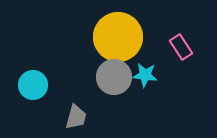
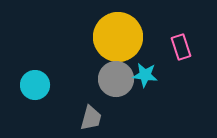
pink rectangle: rotated 15 degrees clockwise
gray circle: moved 2 px right, 2 px down
cyan circle: moved 2 px right
gray trapezoid: moved 15 px right, 1 px down
